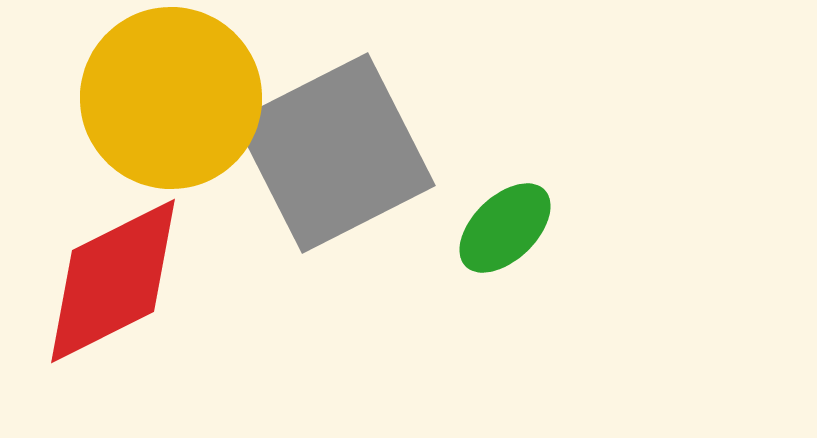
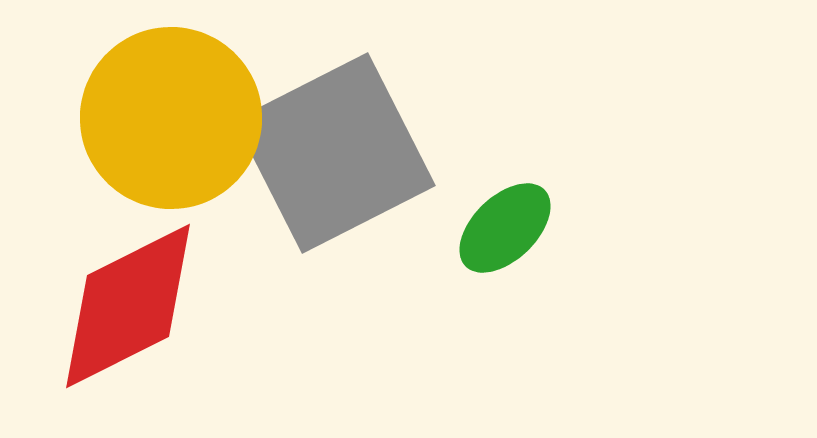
yellow circle: moved 20 px down
red diamond: moved 15 px right, 25 px down
